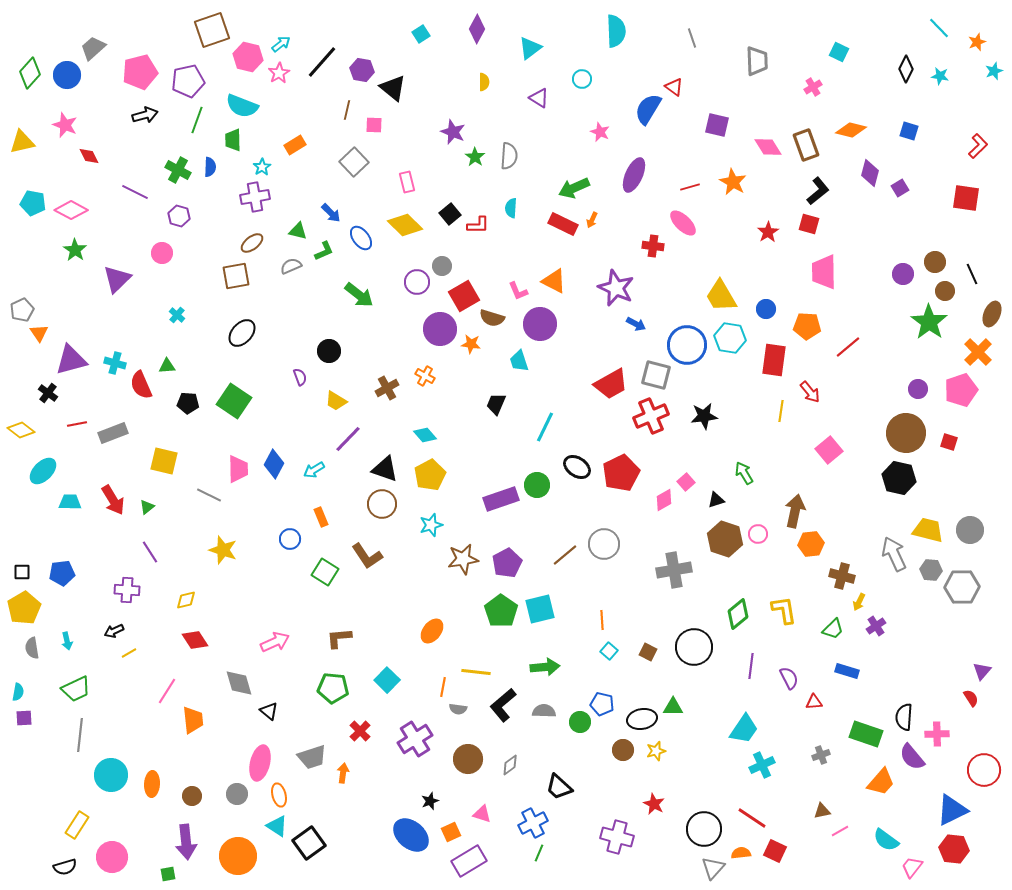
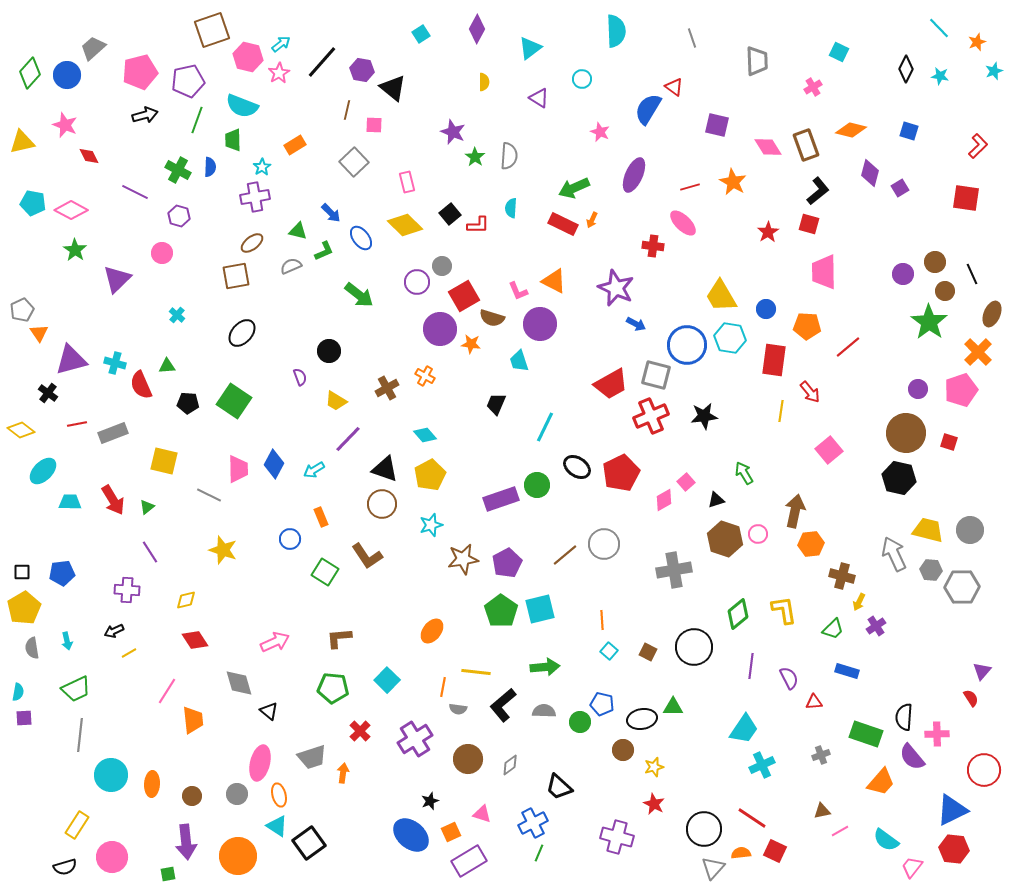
yellow star at (656, 751): moved 2 px left, 16 px down
